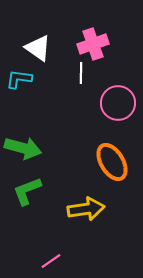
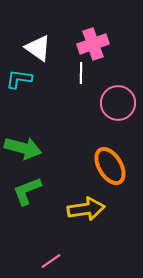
orange ellipse: moved 2 px left, 4 px down
